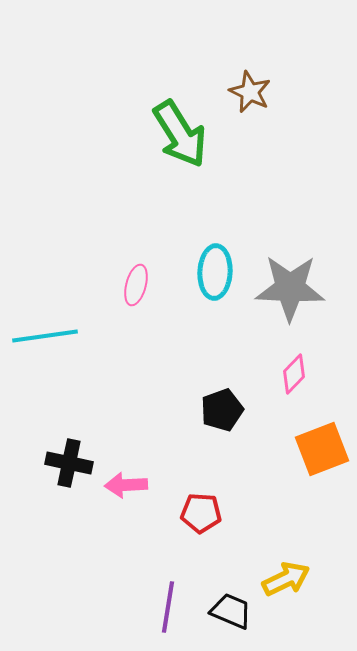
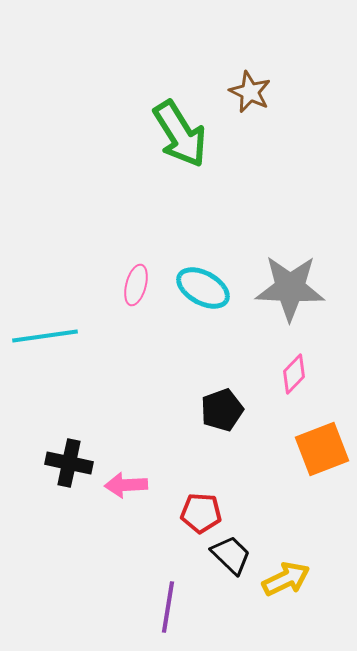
cyan ellipse: moved 12 px left, 16 px down; rotated 64 degrees counterclockwise
black trapezoid: moved 56 px up; rotated 21 degrees clockwise
